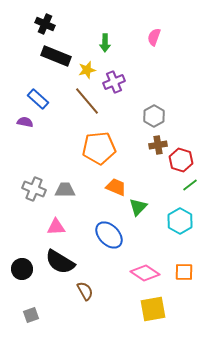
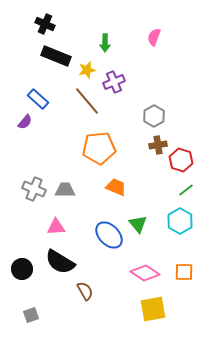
purple semicircle: rotated 119 degrees clockwise
green line: moved 4 px left, 5 px down
green triangle: moved 17 px down; rotated 24 degrees counterclockwise
